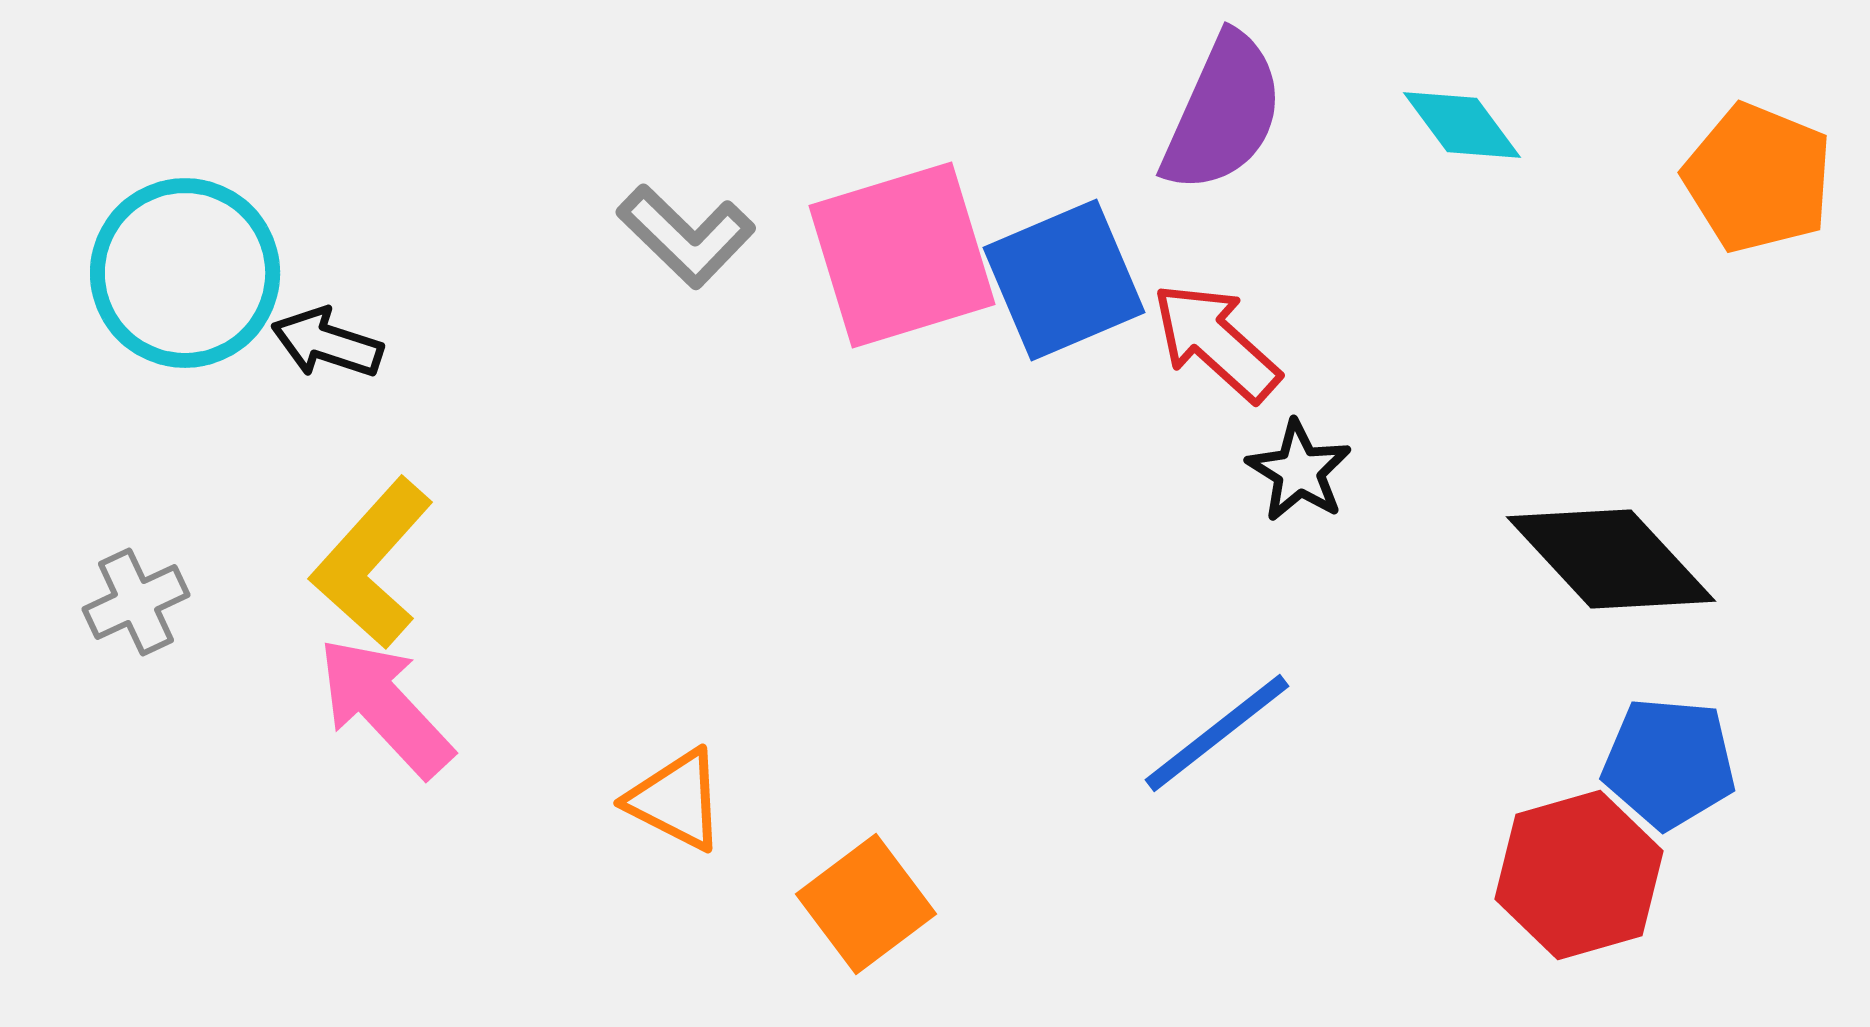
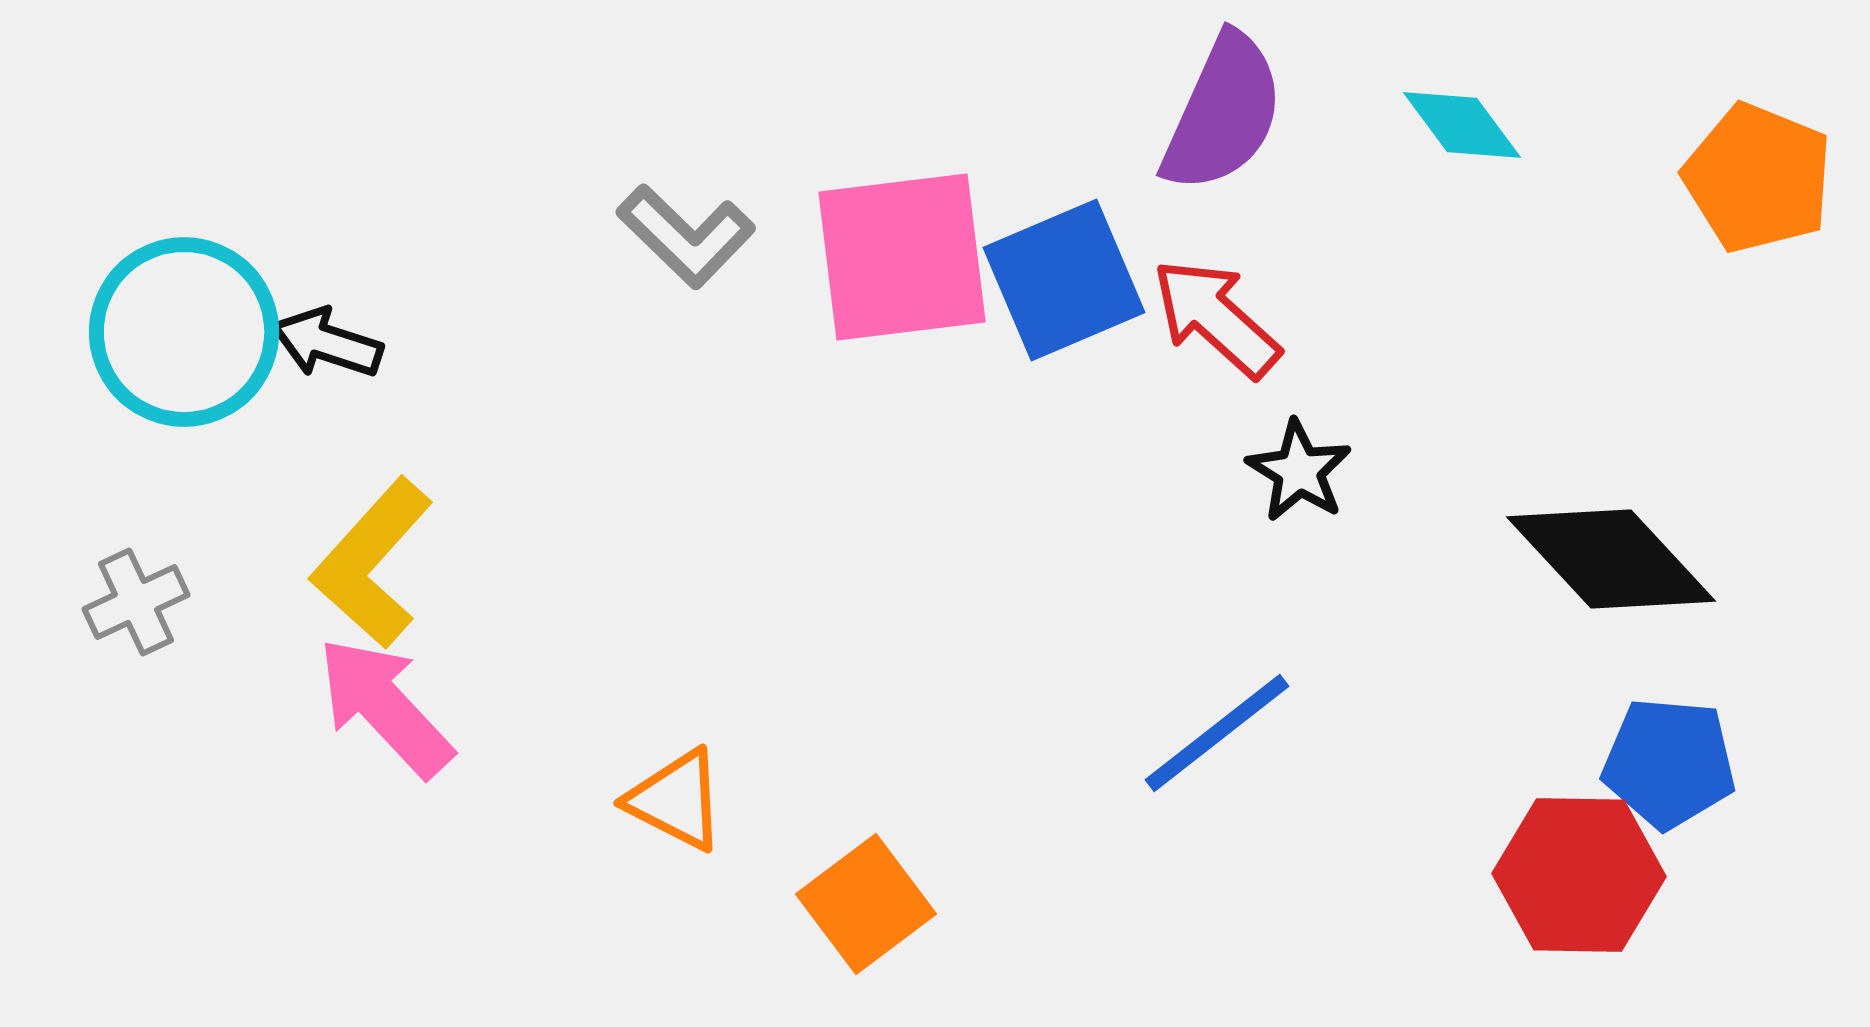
pink square: moved 2 px down; rotated 10 degrees clockwise
cyan circle: moved 1 px left, 59 px down
red arrow: moved 24 px up
red hexagon: rotated 17 degrees clockwise
